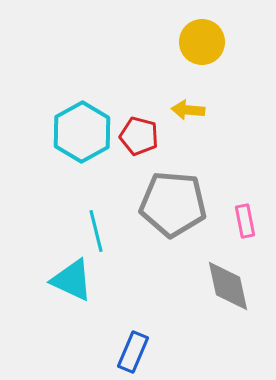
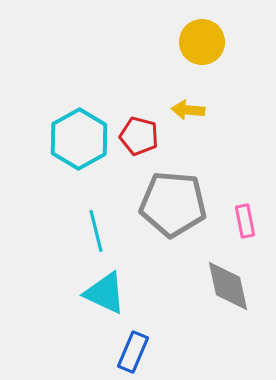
cyan hexagon: moved 3 px left, 7 px down
cyan triangle: moved 33 px right, 13 px down
